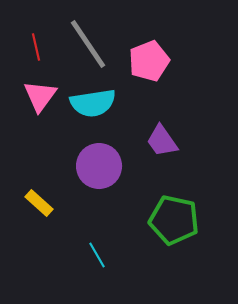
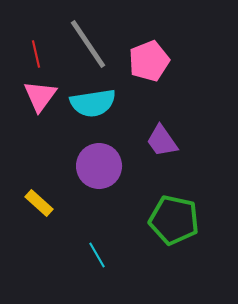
red line: moved 7 px down
